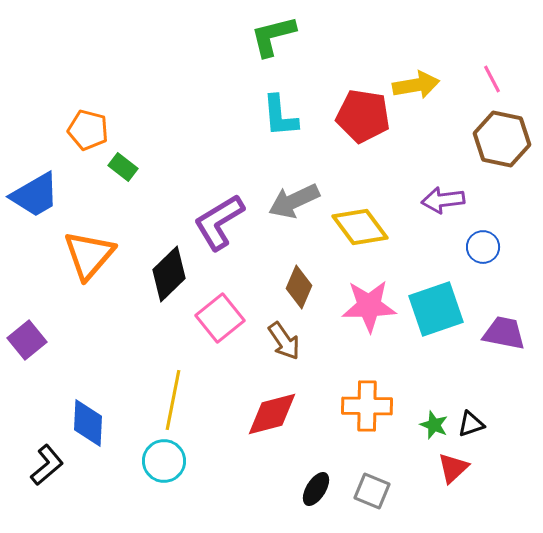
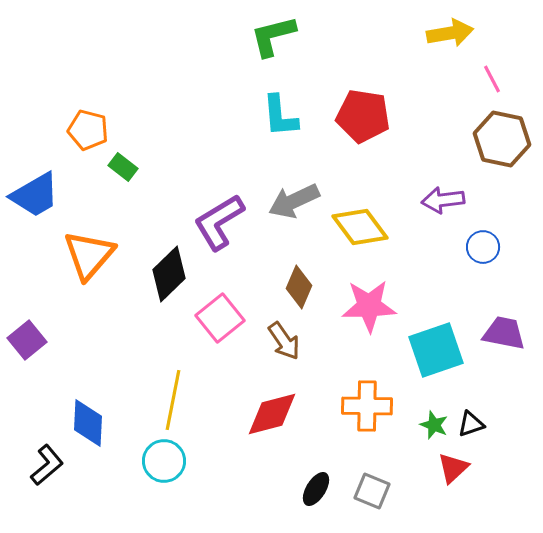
yellow arrow: moved 34 px right, 52 px up
cyan square: moved 41 px down
